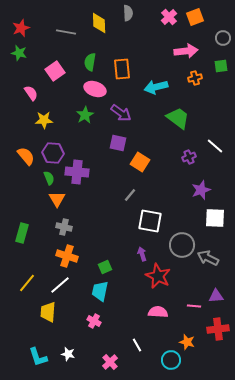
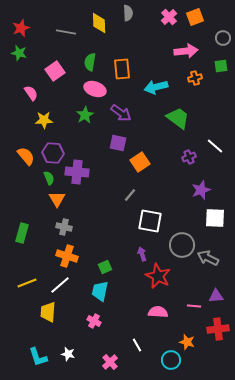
orange square at (140, 162): rotated 24 degrees clockwise
yellow line at (27, 283): rotated 30 degrees clockwise
